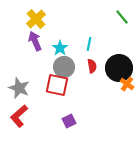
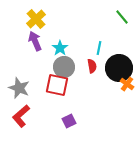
cyan line: moved 10 px right, 4 px down
red L-shape: moved 2 px right
